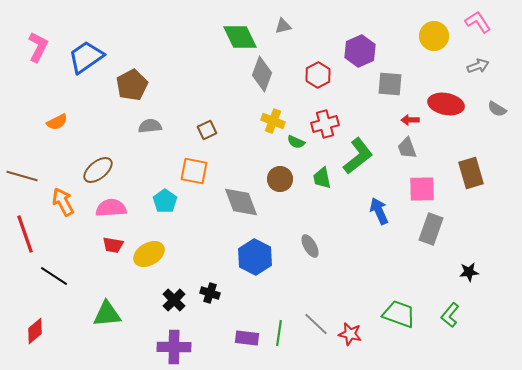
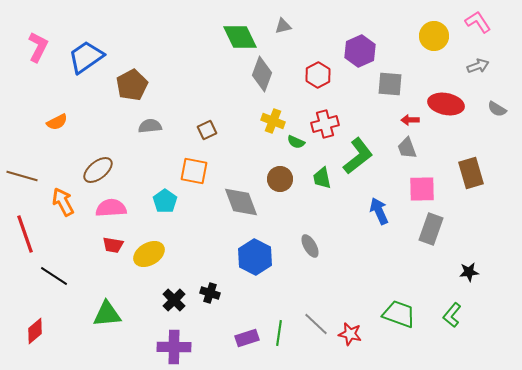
green L-shape at (450, 315): moved 2 px right
purple rectangle at (247, 338): rotated 25 degrees counterclockwise
